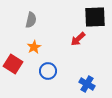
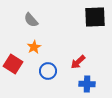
gray semicircle: rotated 126 degrees clockwise
red arrow: moved 23 px down
blue cross: rotated 28 degrees counterclockwise
